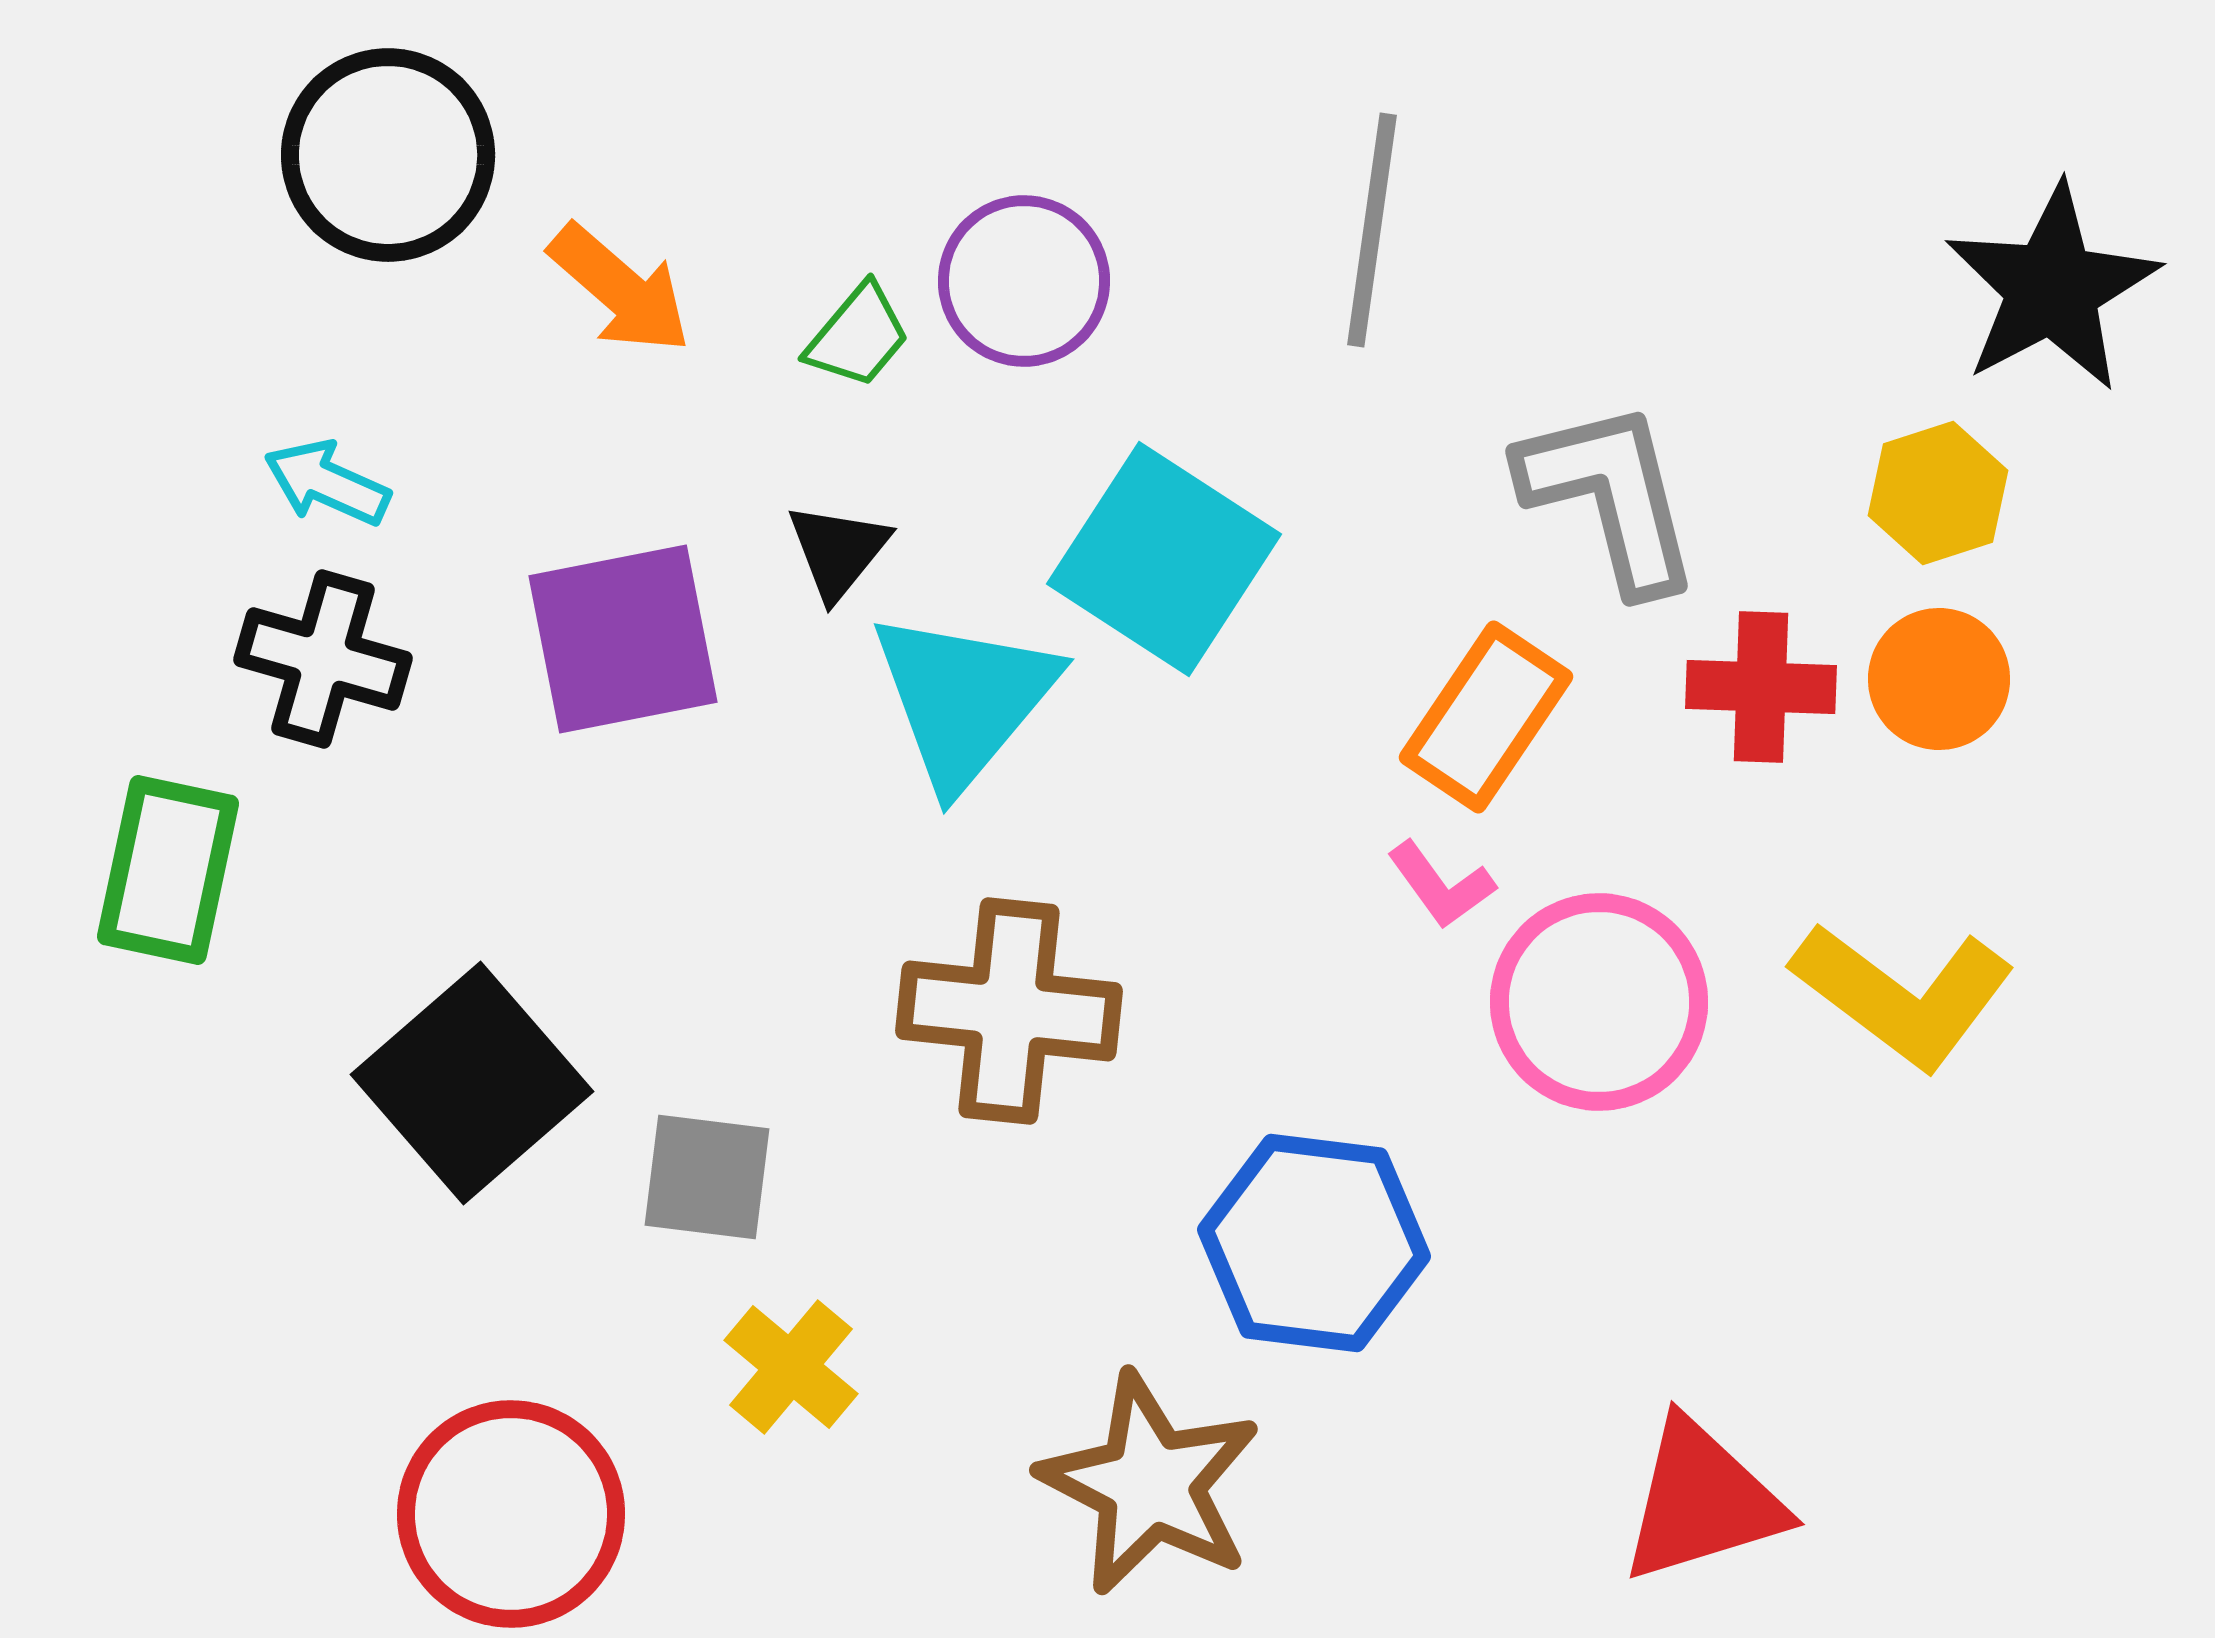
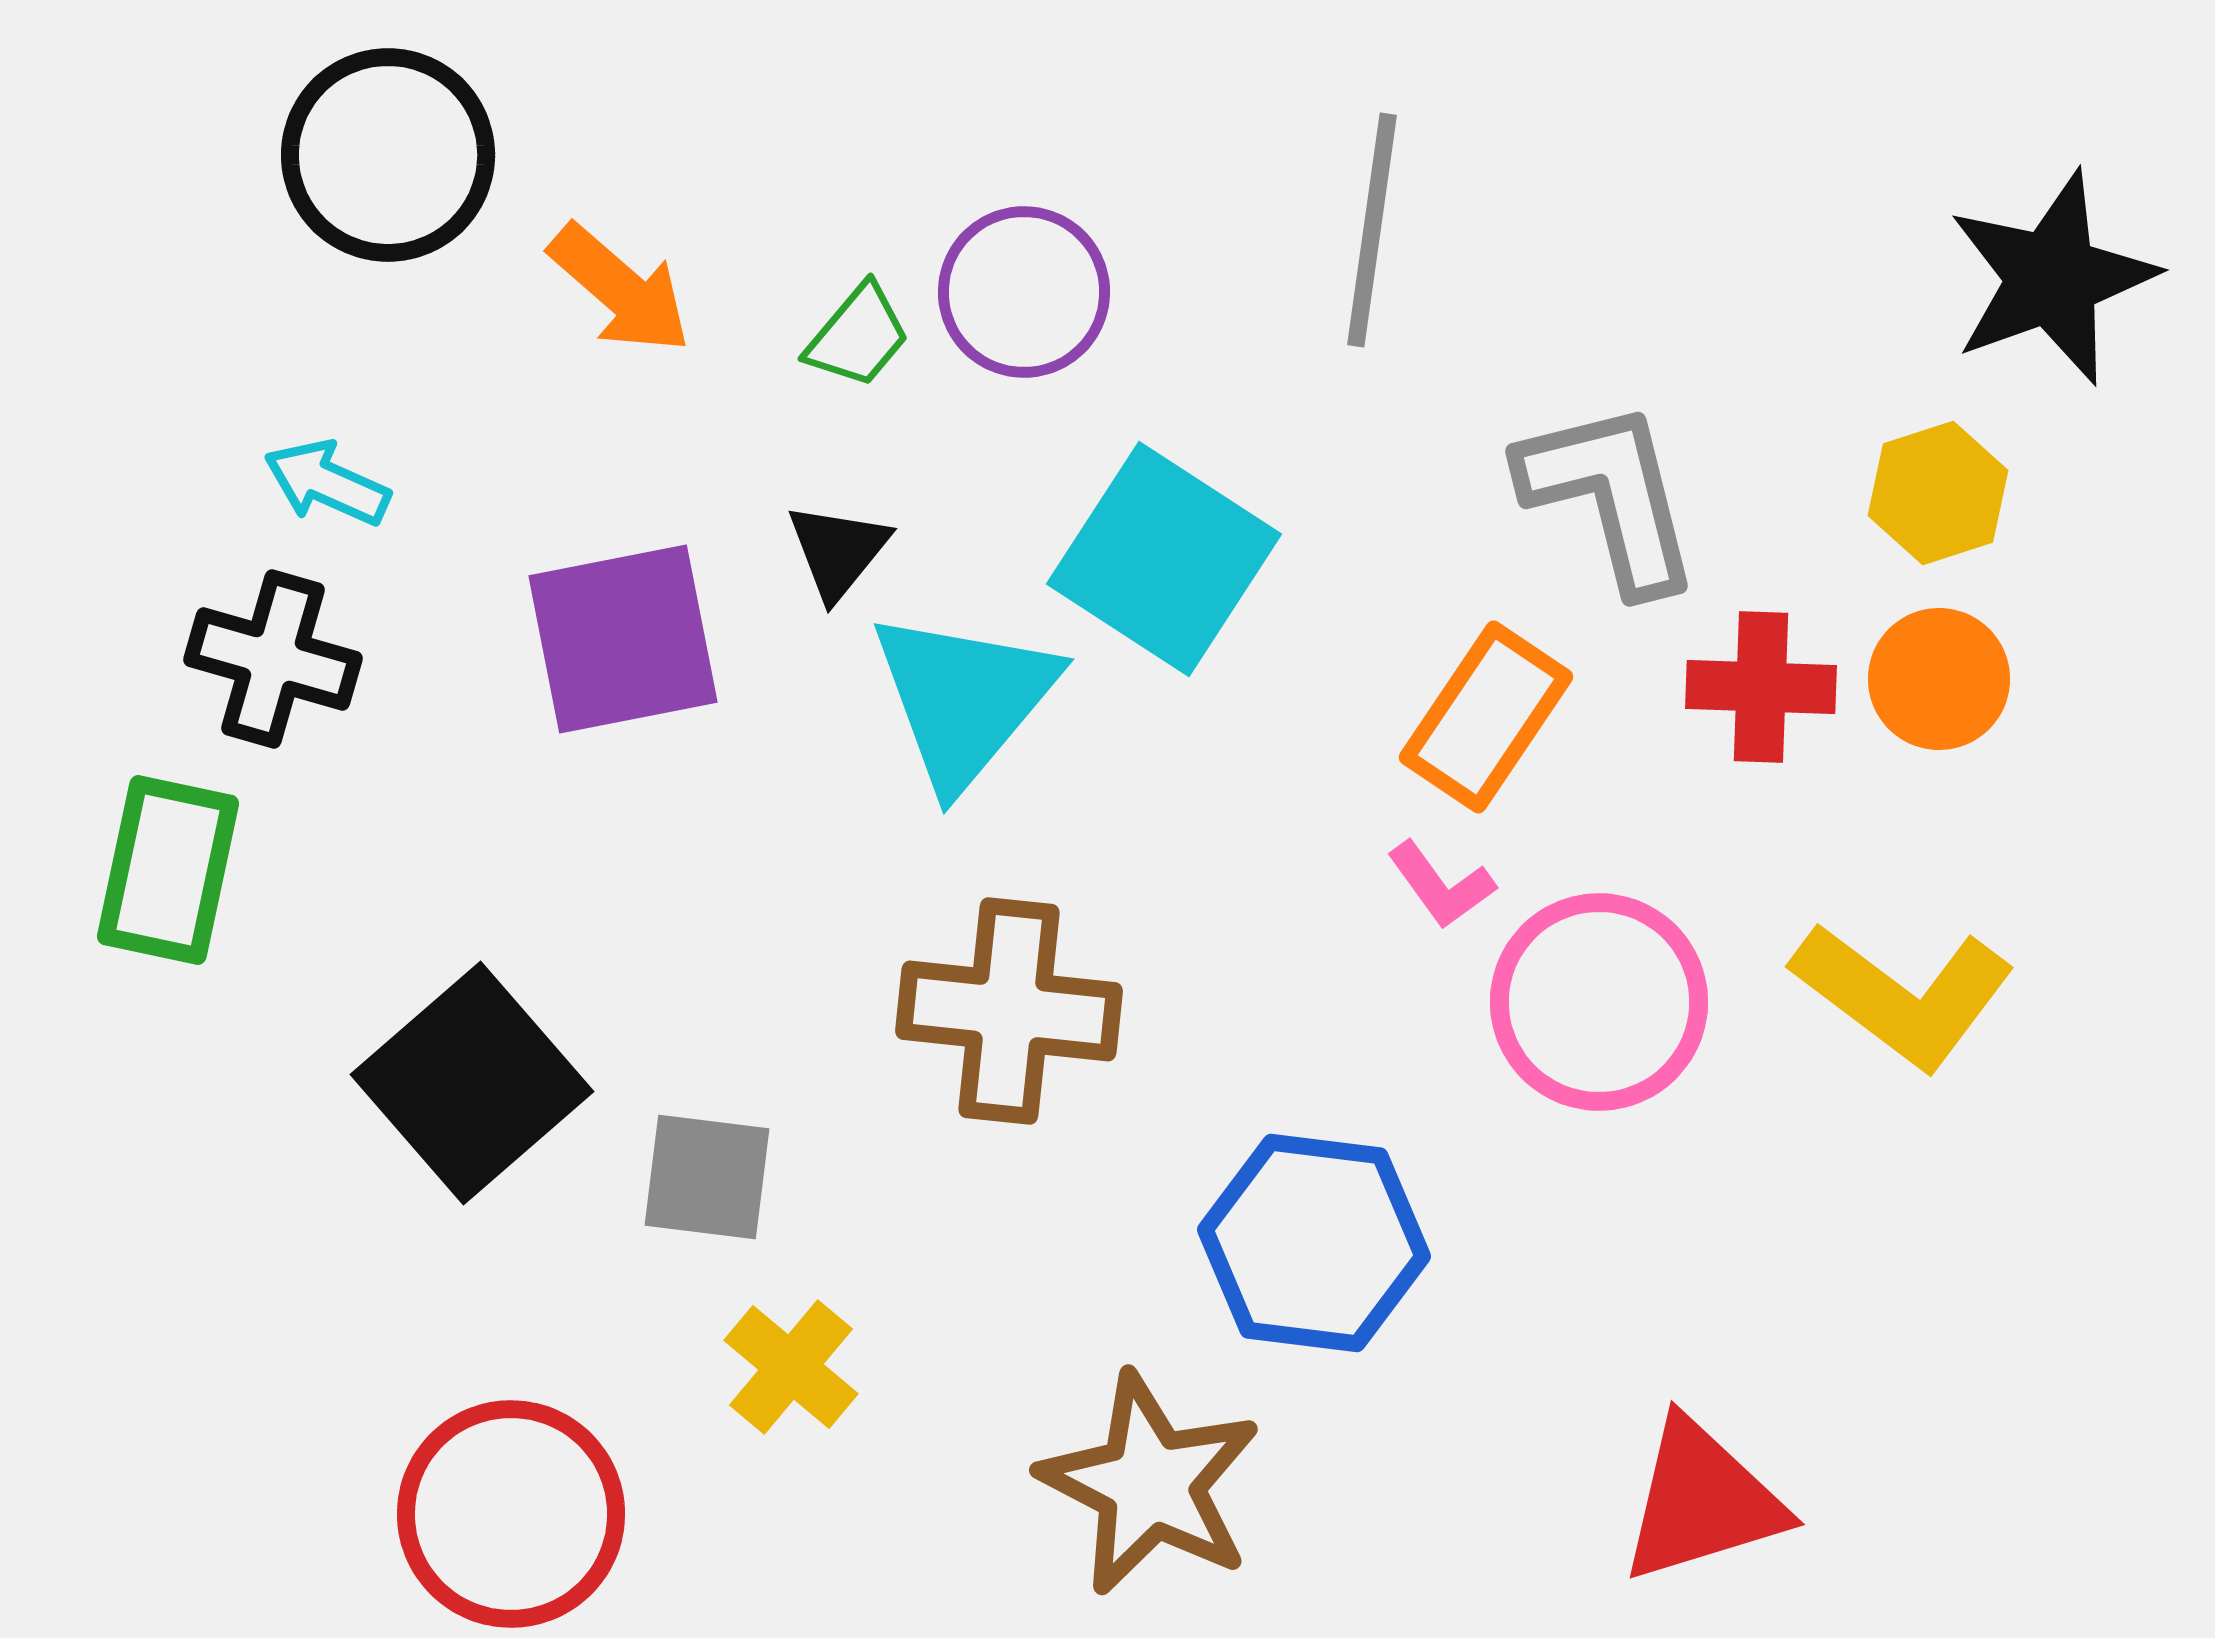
purple circle: moved 11 px down
black star: moved 10 px up; rotated 8 degrees clockwise
black cross: moved 50 px left
